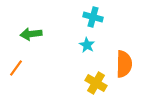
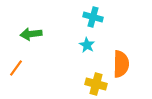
orange semicircle: moved 3 px left
yellow cross: moved 1 px down; rotated 15 degrees counterclockwise
